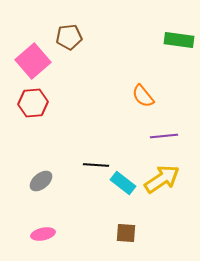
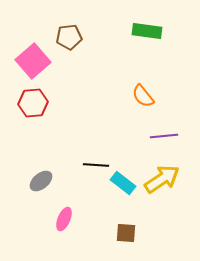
green rectangle: moved 32 px left, 9 px up
pink ellipse: moved 21 px right, 15 px up; rotated 55 degrees counterclockwise
